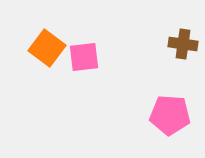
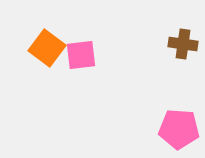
pink square: moved 3 px left, 2 px up
pink pentagon: moved 9 px right, 14 px down
